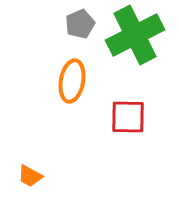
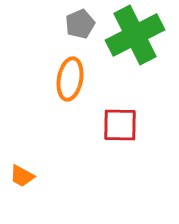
orange ellipse: moved 2 px left, 2 px up
red square: moved 8 px left, 8 px down
orange trapezoid: moved 8 px left
